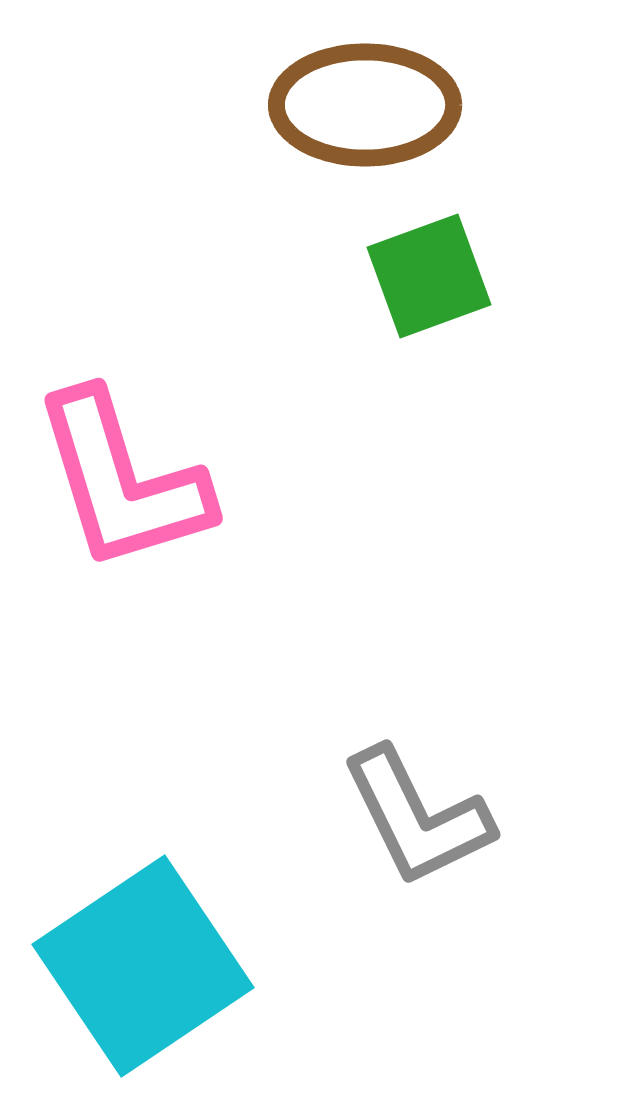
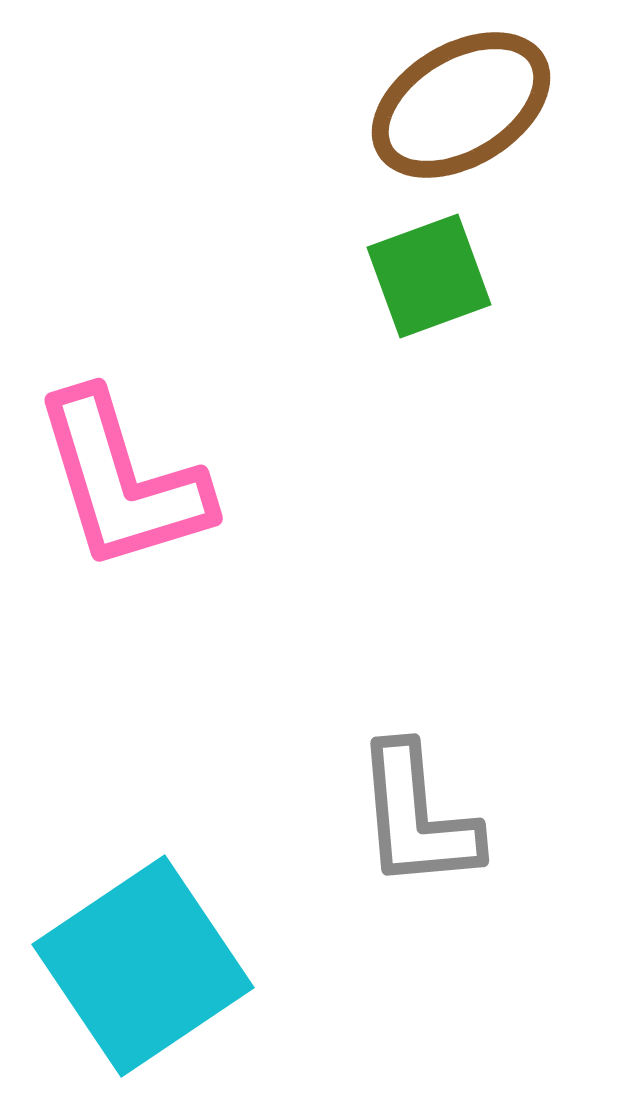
brown ellipse: moved 96 px right; rotated 31 degrees counterclockwise
gray L-shape: rotated 21 degrees clockwise
